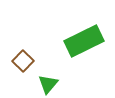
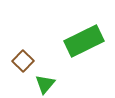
green triangle: moved 3 px left
